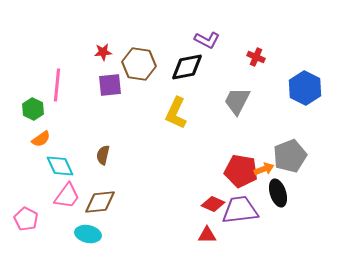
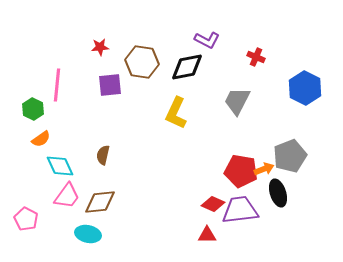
red star: moved 3 px left, 5 px up
brown hexagon: moved 3 px right, 2 px up
